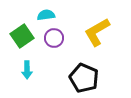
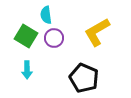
cyan semicircle: rotated 90 degrees counterclockwise
green square: moved 4 px right; rotated 25 degrees counterclockwise
